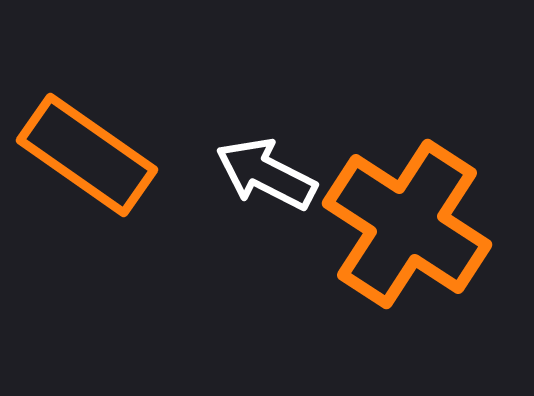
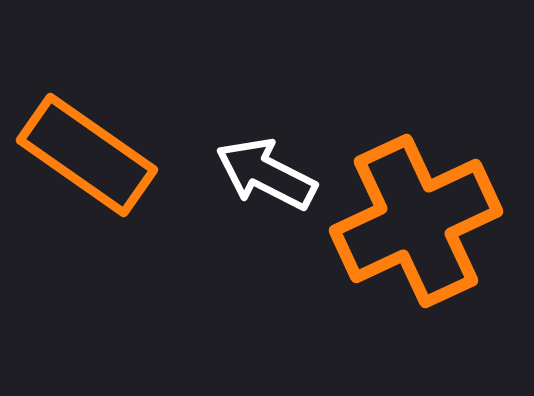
orange cross: moved 9 px right, 3 px up; rotated 32 degrees clockwise
